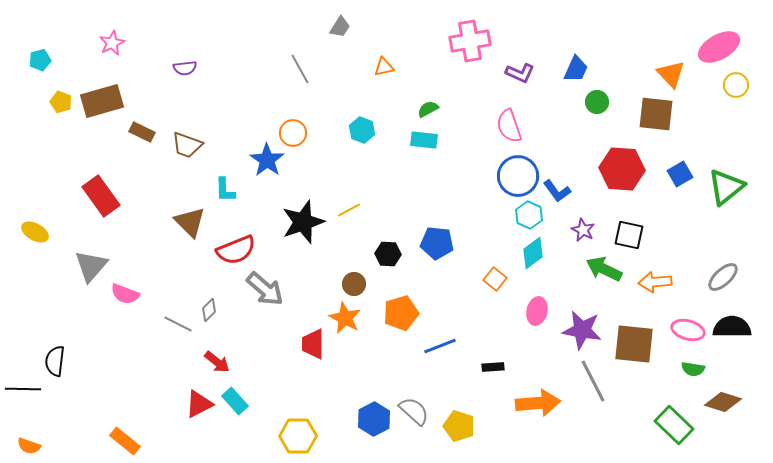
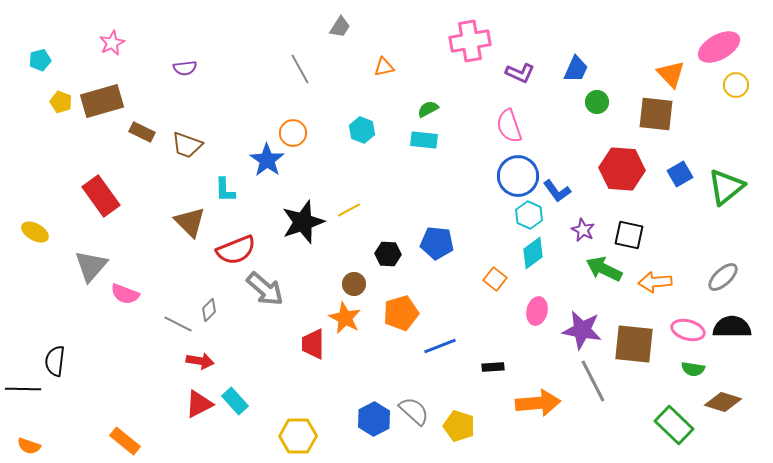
red arrow at (217, 362): moved 17 px left, 1 px up; rotated 28 degrees counterclockwise
